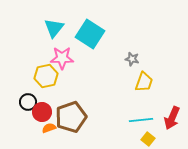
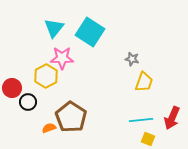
cyan square: moved 2 px up
yellow hexagon: rotated 15 degrees counterclockwise
red circle: moved 30 px left, 24 px up
brown pentagon: rotated 20 degrees counterclockwise
yellow square: rotated 16 degrees counterclockwise
